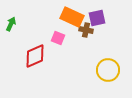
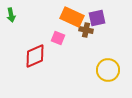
green arrow: moved 9 px up; rotated 144 degrees clockwise
